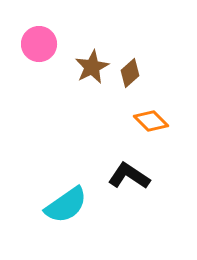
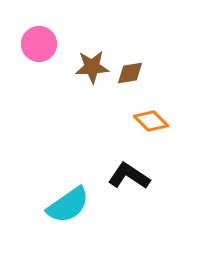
brown star: rotated 24 degrees clockwise
brown diamond: rotated 32 degrees clockwise
cyan semicircle: moved 2 px right
